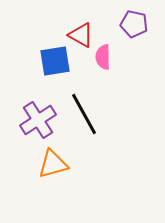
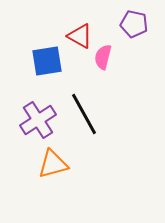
red triangle: moved 1 px left, 1 px down
pink semicircle: rotated 15 degrees clockwise
blue square: moved 8 px left
